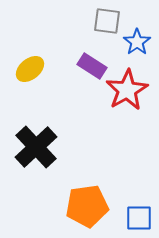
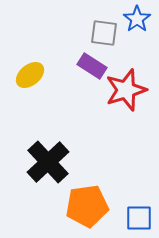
gray square: moved 3 px left, 12 px down
blue star: moved 23 px up
yellow ellipse: moved 6 px down
red star: moved 1 px left; rotated 12 degrees clockwise
black cross: moved 12 px right, 15 px down
